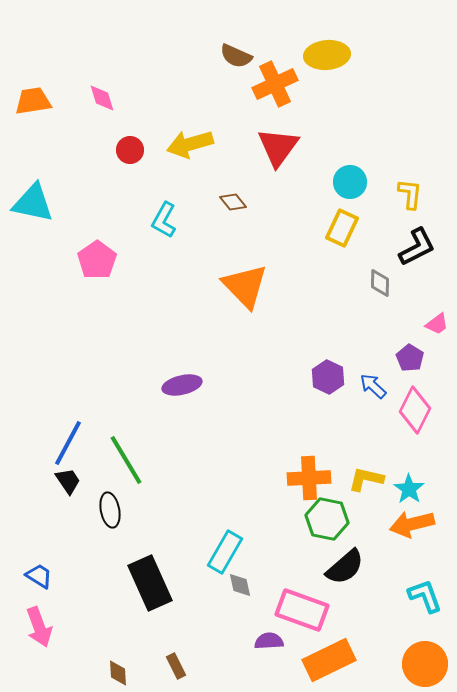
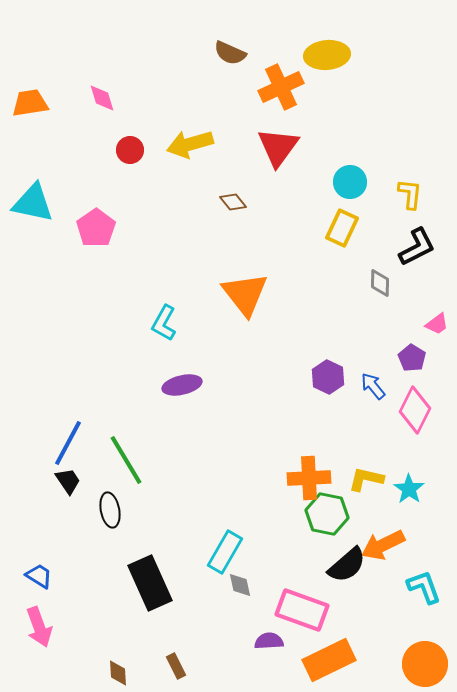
brown semicircle at (236, 56): moved 6 px left, 3 px up
orange cross at (275, 84): moved 6 px right, 3 px down
orange trapezoid at (33, 101): moved 3 px left, 2 px down
cyan L-shape at (164, 220): moved 103 px down
pink pentagon at (97, 260): moved 1 px left, 32 px up
orange triangle at (245, 286): moved 8 px down; rotated 6 degrees clockwise
purple pentagon at (410, 358): moved 2 px right
blue arrow at (373, 386): rotated 8 degrees clockwise
green hexagon at (327, 519): moved 5 px up
orange arrow at (412, 524): moved 29 px left, 21 px down; rotated 12 degrees counterclockwise
black semicircle at (345, 567): moved 2 px right, 2 px up
cyan L-shape at (425, 596): moved 1 px left, 9 px up
